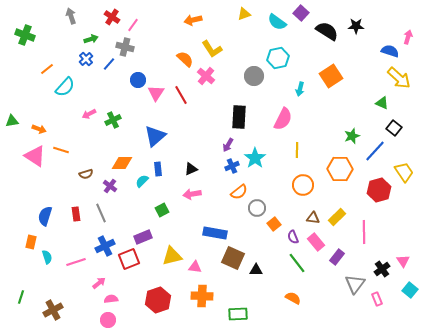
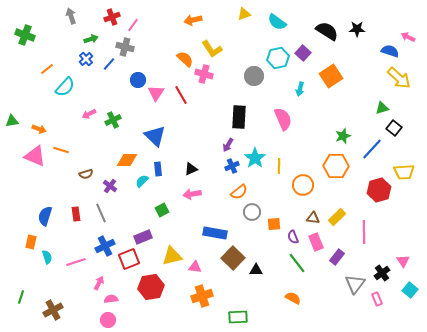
purple square at (301, 13): moved 2 px right, 40 px down
red cross at (112, 17): rotated 35 degrees clockwise
black star at (356, 26): moved 1 px right, 3 px down
pink arrow at (408, 37): rotated 80 degrees counterclockwise
pink cross at (206, 76): moved 2 px left, 2 px up; rotated 24 degrees counterclockwise
green triangle at (382, 103): moved 5 px down; rotated 40 degrees counterclockwise
pink semicircle at (283, 119): rotated 50 degrees counterclockwise
blue triangle at (155, 136): rotated 35 degrees counterclockwise
green star at (352, 136): moved 9 px left
yellow line at (297, 150): moved 18 px left, 16 px down
blue line at (375, 151): moved 3 px left, 2 px up
pink triangle at (35, 156): rotated 10 degrees counterclockwise
orange diamond at (122, 163): moved 5 px right, 3 px up
orange hexagon at (340, 169): moved 4 px left, 3 px up
yellow trapezoid at (404, 172): rotated 120 degrees clockwise
gray circle at (257, 208): moved 5 px left, 4 px down
orange square at (274, 224): rotated 32 degrees clockwise
pink rectangle at (316, 242): rotated 18 degrees clockwise
brown square at (233, 258): rotated 20 degrees clockwise
black cross at (382, 269): moved 4 px down
pink arrow at (99, 283): rotated 24 degrees counterclockwise
orange cross at (202, 296): rotated 20 degrees counterclockwise
red hexagon at (158, 300): moved 7 px left, 13 px up; rotated 10 degrees clockwise
green rectangle at (238, 314): moved 3 px down
